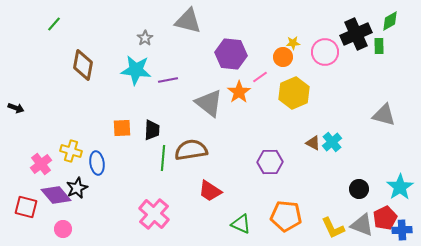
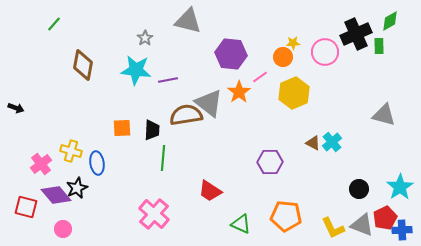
brown semicircle at (191, 150): moved 5 px left, 35 px up
